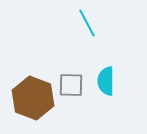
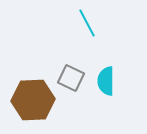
gray square: moved 7 px up; rotated 24 degrees clockwise
brown hexagon: moved 2 px down; rotated 24 degrees counterclockwise
